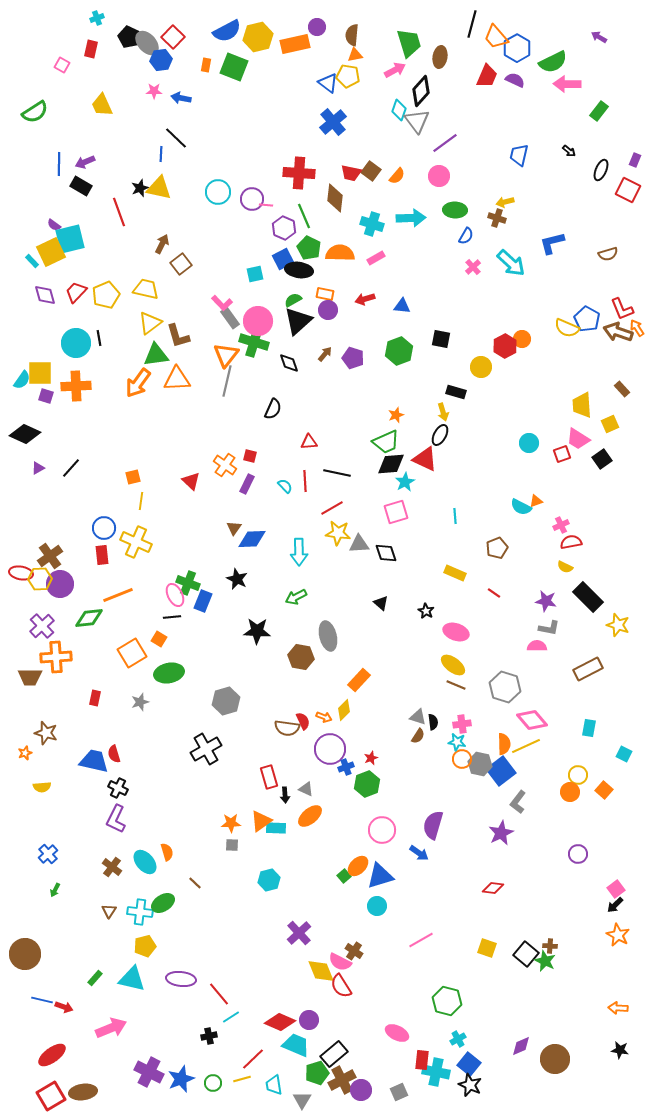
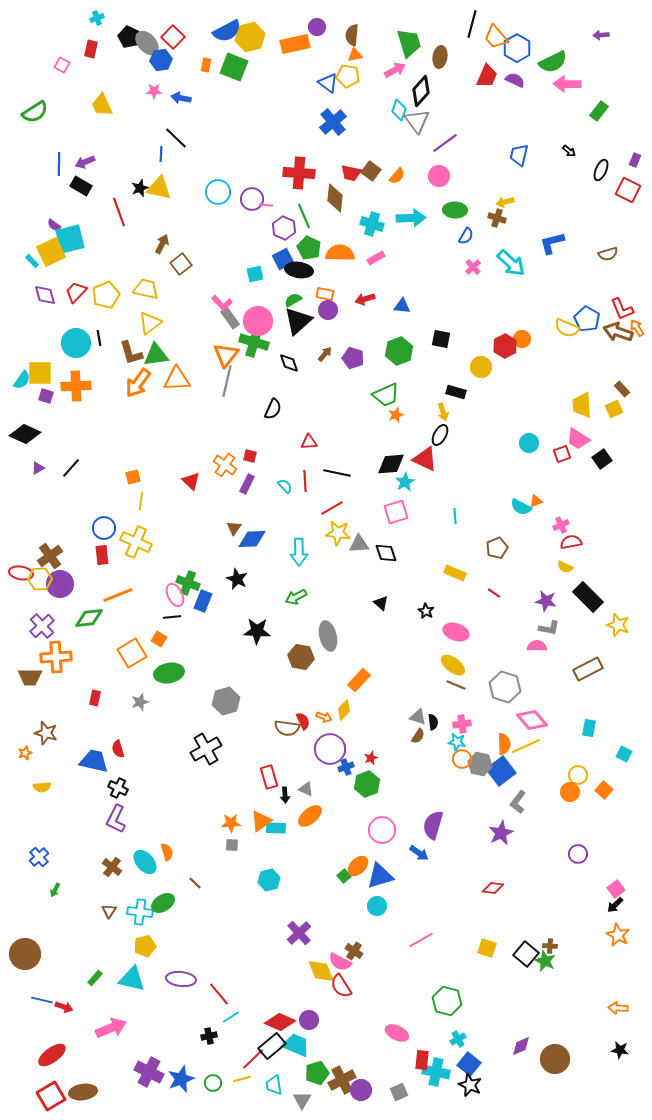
yellow hexagon at (258, 37): moved 8 px left
purple arrow at (599, 37): moved 2 px right, 2 px up; rotated 35 degrees counterclockwise
brown L-shape at (178, 336): moved 47 px left, 17 px down
yellow square at (610, 424): moved 4 px right, 15 px up
green trapezoid at (386, 442): moved 47 px up
red semicircle at (114, 754): moved 4 px right, 5 px up
blue cross at (48, 854): moved 9 px left, 3 px down
black rectangle at (334, 1054): moved 62 px left, 8 px up
